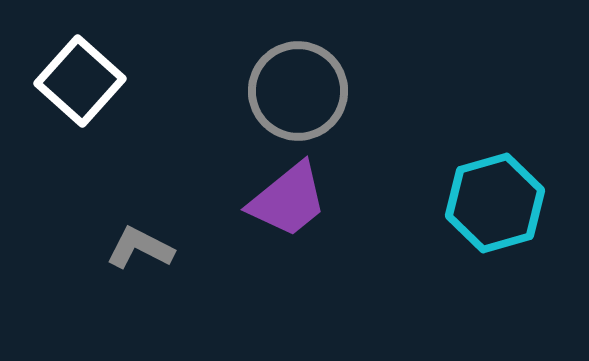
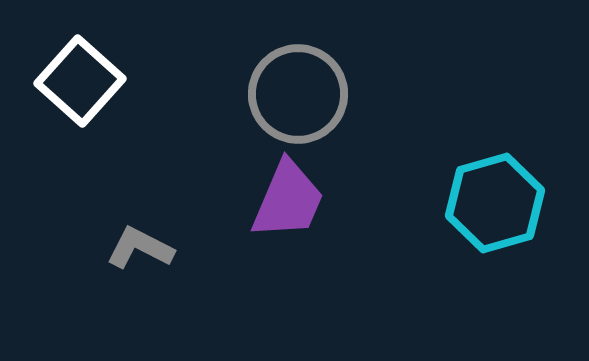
gray circle: moved 3 px down
purple trapezoid: rotated 28 degrees counterclockwise
